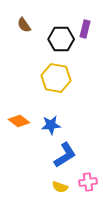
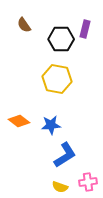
yellow hexagon: moved 1 px right, 1 px down
